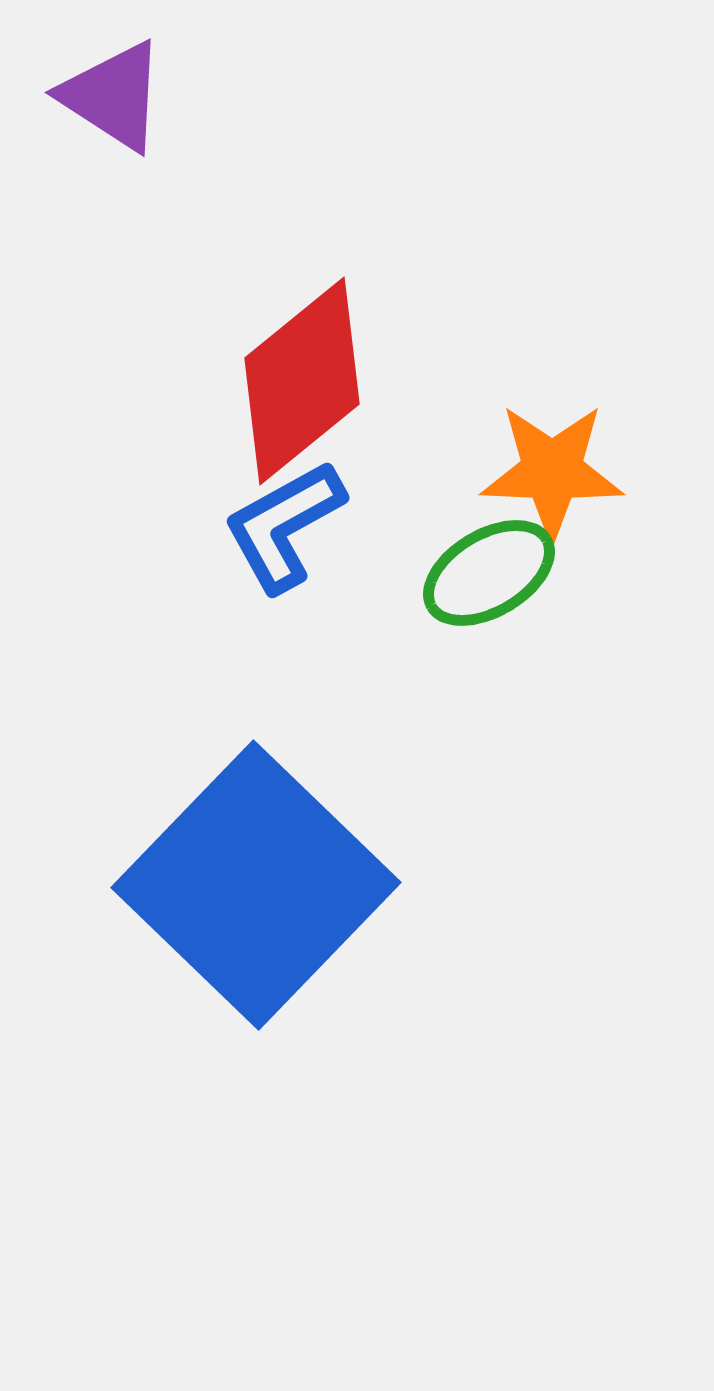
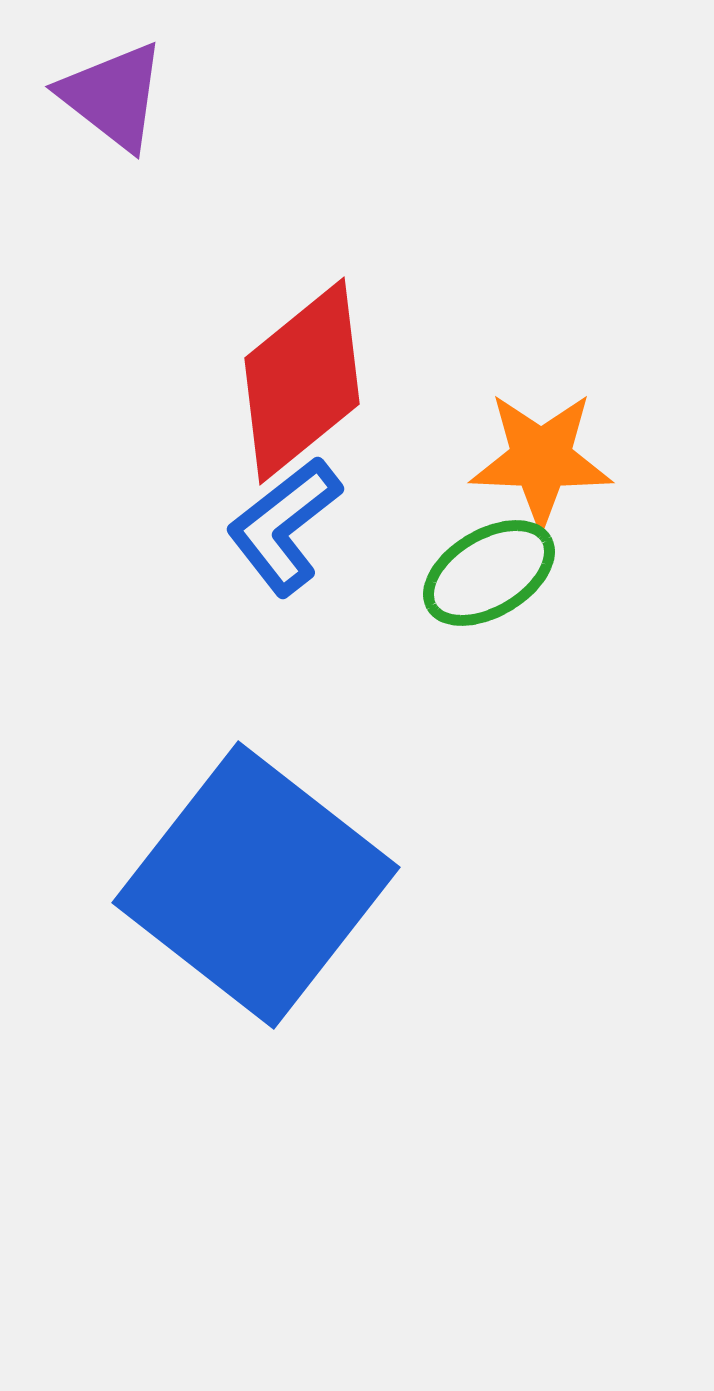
purple triangle: rotated 5 degrees clockwise
orange star: moved 11 px left, 12 px up
blue L-shape: rotated 9 degrees counterclockwise
blue square: rotated 6 degrees counterclockwise
